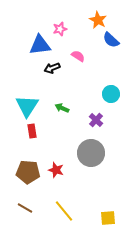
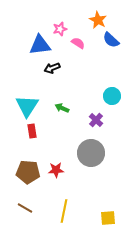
pink semicircle: moved 13 px up
cyan circle: moved 1 px right, 2 px down
red star: rotated 21 degrees counterclockwise
yellow line: rotated 50 degrees clockwise
